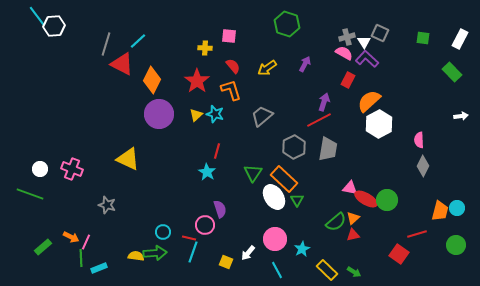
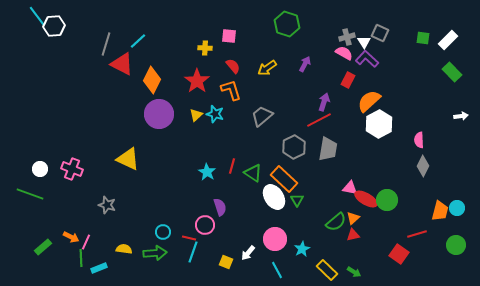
white rectangle at (460, 39): moved 12 px left, 1 px down; rotated 18 degrees clockwise
red line at (217, 151): moved 15 px right, 15 px down
green triangle at (253, 173): rotated 30 degrees counterclockwise
purple semicircle at (220, 209): moved 2 px up
yellow semicircle at (136, 256): moved 12 px left, 7 px up
